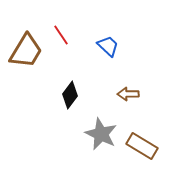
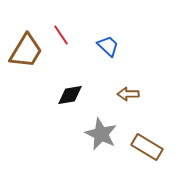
black diamond: rotated 44 degrees clockwise
brown rectangle: moved 5 px right, 1 px down
